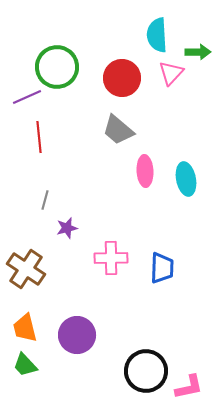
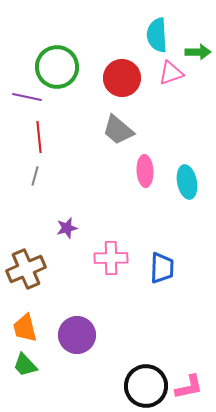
pink triangle: rotated 28 degrees clockwise
purple line: rotated 36 degrees clockwise
cyan ellipse: moved 1 px right, 3 px down
gray line: moved 10 px left, 24 px up
brown cross: rotated 33 degrees clockwise
black circle: moved 15 px down
